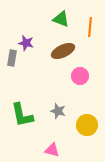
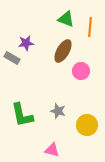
green triangle: moved 5 px right
purple star: rotated 21 degrees counterclockwise
brown ellipse: rotated 35 degrees counterclockwise
gray rectangle: rotated 70 degrees counterclockwise
pink circle: moved 1 px right, 5 px up
